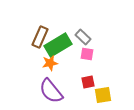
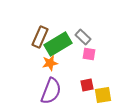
green rectangle: moved 1 px up
pink square: moved 2 px right
red square: moved 1 px left, 3 px down
purple semicircle: rotated 120 degrees counterclockwise
